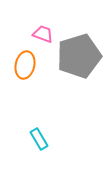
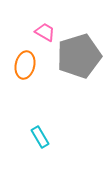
pink trapezoid: moved 2 px right, 2 px up; rotated 10 degrees clockwise
cyan rectangle: moved 1 px right, 2 px up
